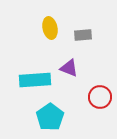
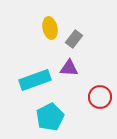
gray rectangle: moved 9 px left, 4 px down; rotated 48 degrees counterclockwise
purple triangle: rotated 18 degrees counterclockwise
cyan rectangle: rotated 16 degrees counterclockwise
cyan pentagon: rotated 8 degrees clockwise
